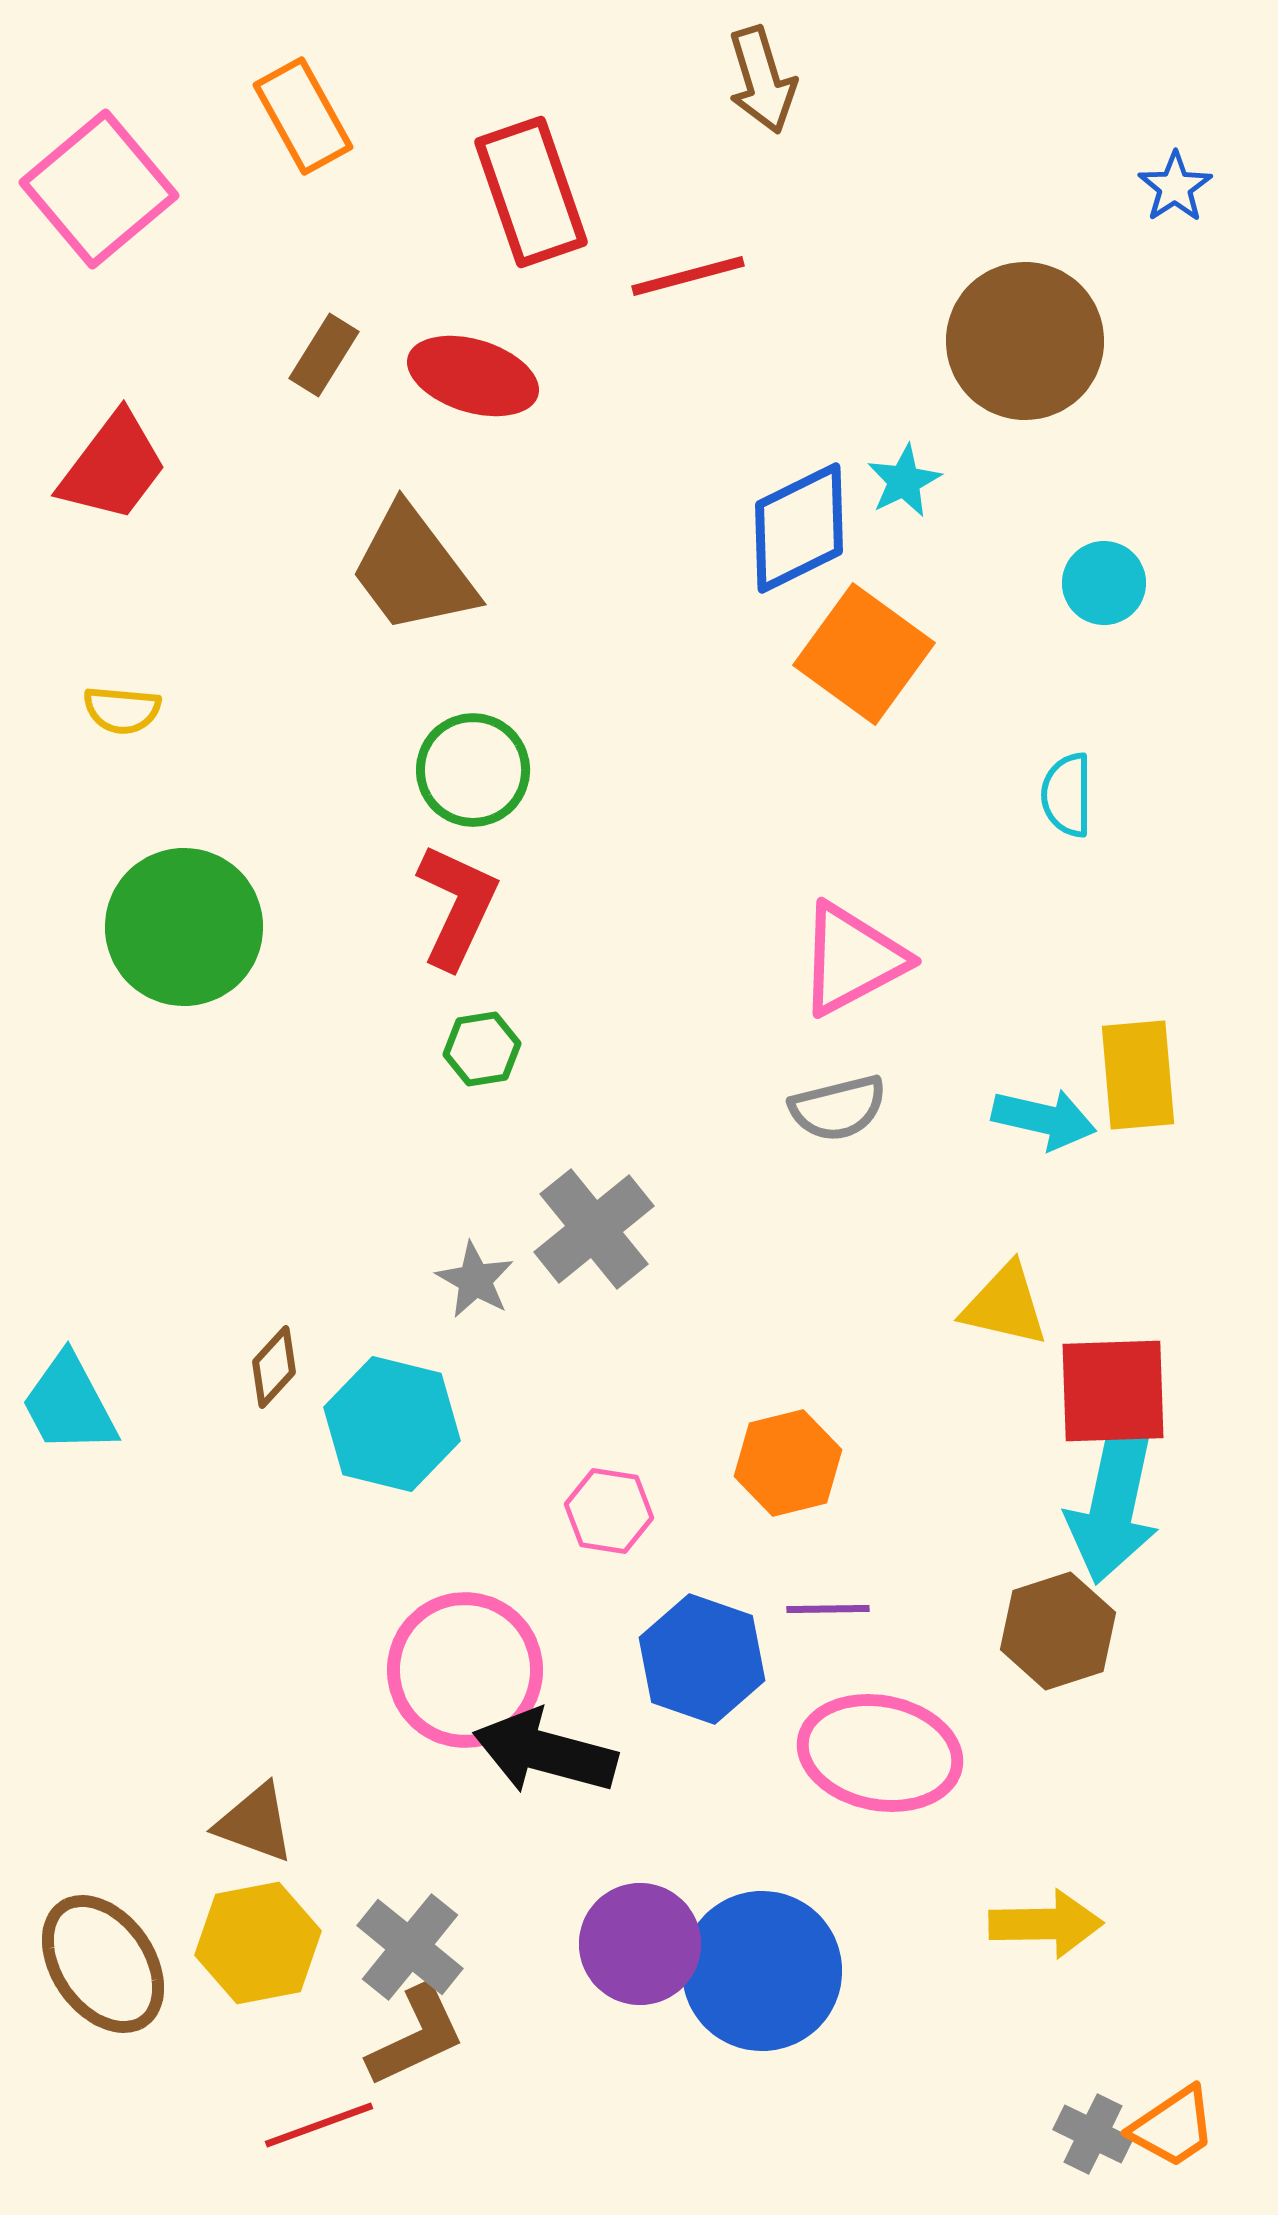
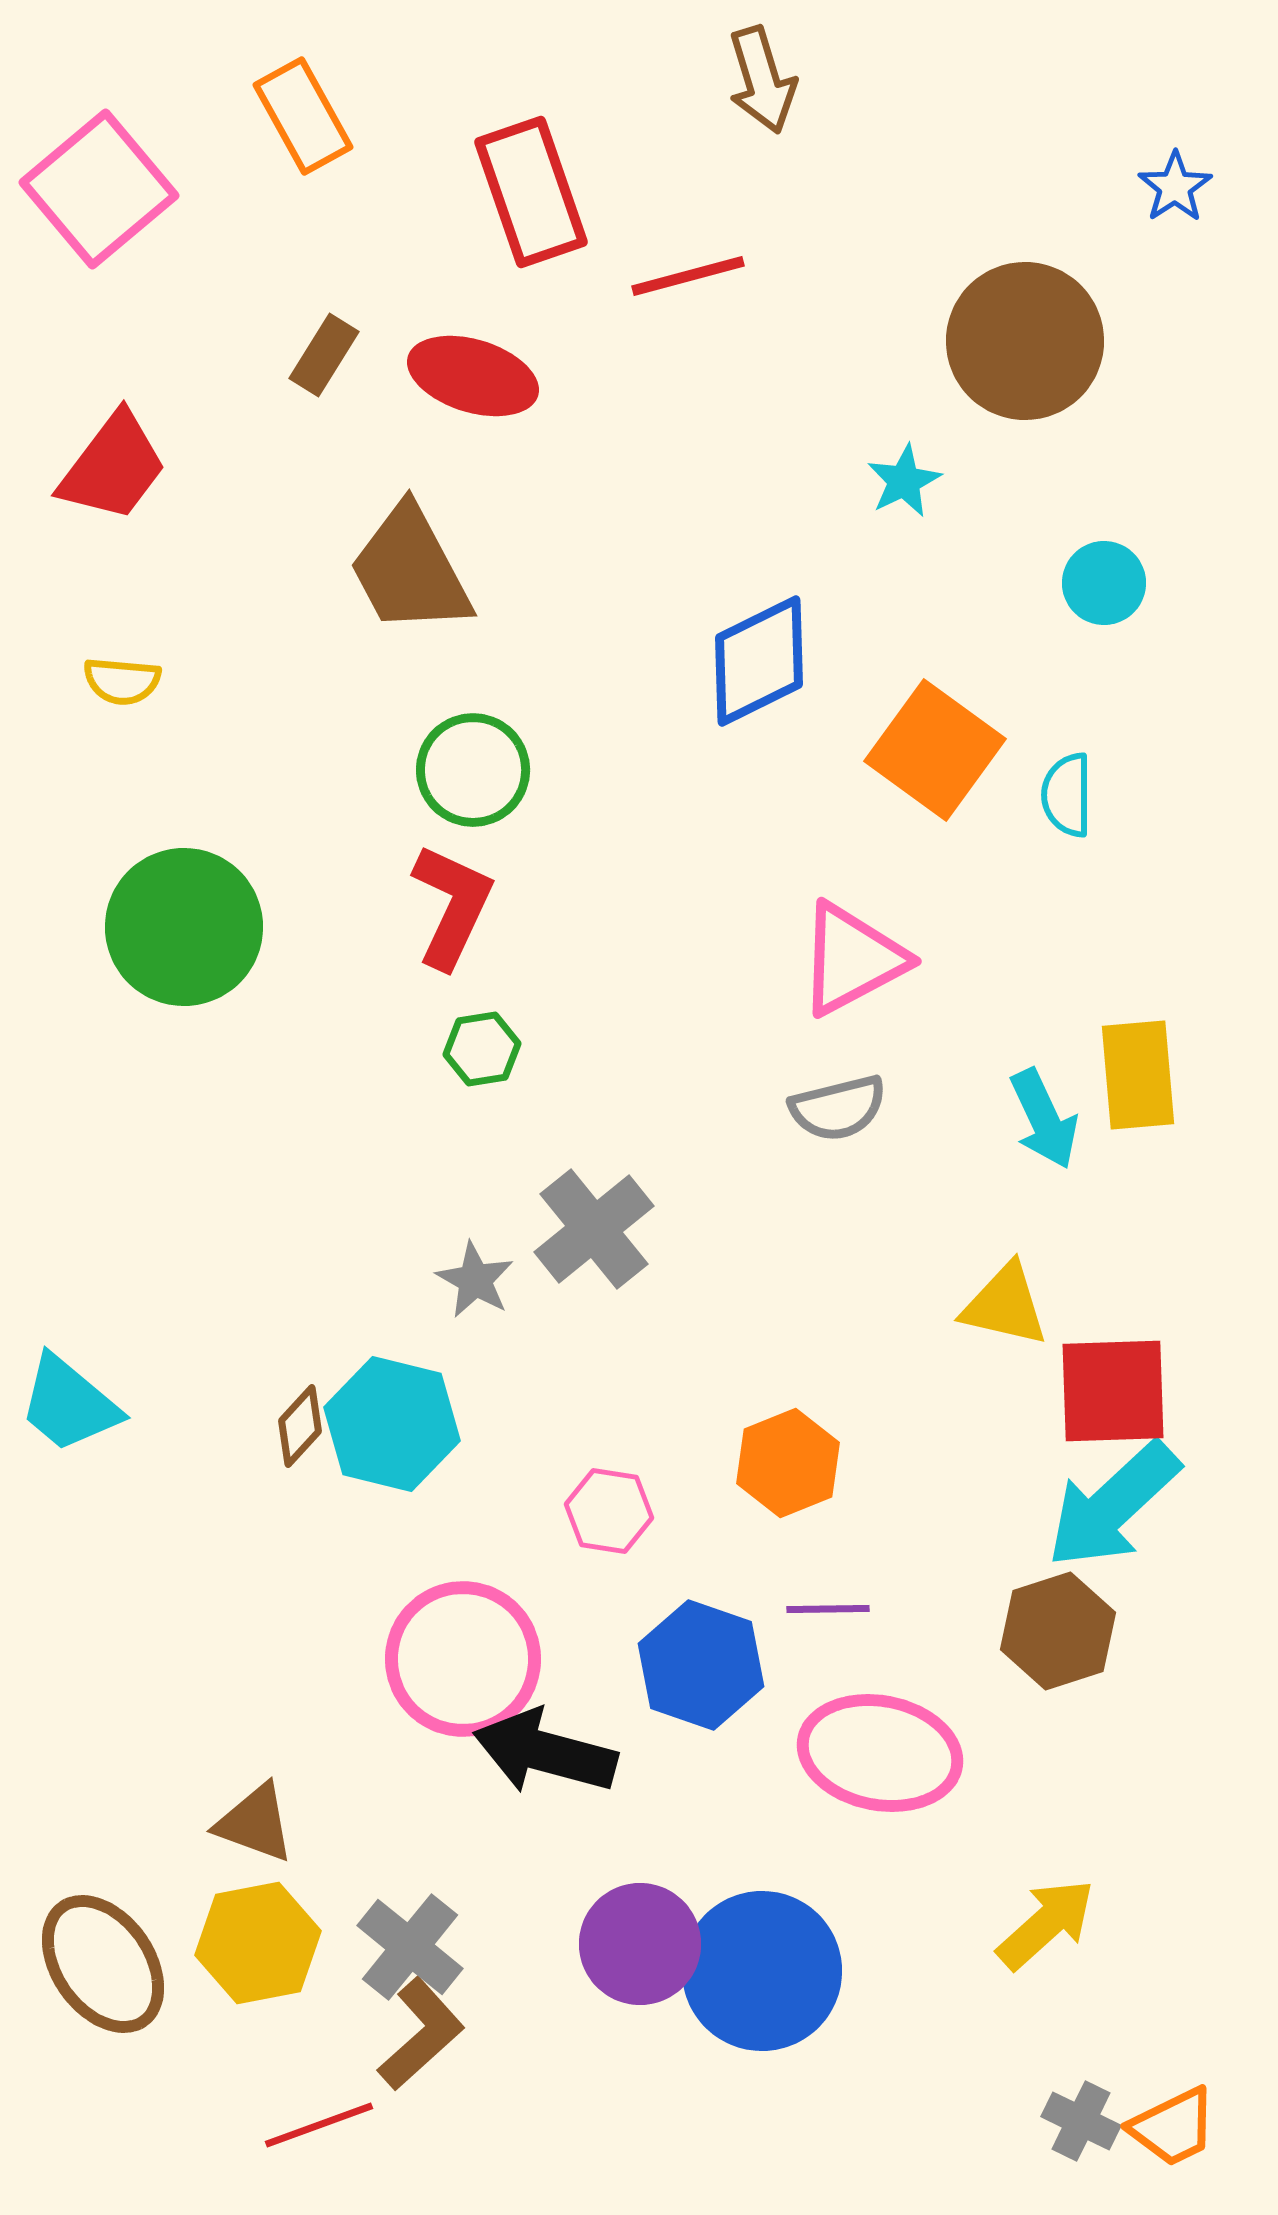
blue diamond at (799, 528): moved 40 px left, 133 px down
brown trapezoid at (413, 570): moved 3 px left; rotated 9 degrees clockwise
orange square at (864, 654): moved 71 px right, 96 px down
yellow semicircle at (122, 710): moved 29 px up
red L-shape at (457, 906): moved 5 px left
cyan arrow at (1044, 1119): rotated 52 degrees clockwise
brown diamond at (274, 1367): moved 26 px right, 59 px down
cyan trapezoid at (69, 1404): rotated 22 degrees counterclockwise
orange hexagon at (788, 1463): rotated 8 degrees counterclockwise
cyan arrow at (1113, 1505): rotated 35 degrees clockwise
blue hexagon at (702, 1659): moved 1 px left, 6 px down
pink circle at (465, 1670): moved 2 px left, 11 px up
yellow arrow at (1046, 1924): rotated 41 degrees counterclockwise
brown L-shape at (416, 2036): moved 5 px right, 2 px up; rotated 17 degrees counterclockwise
orange trapezoid at (1173, 2127): rotated 8 degrees clockwise
gray cross at (1093, 2134): moved 12 px left, 13 px up
